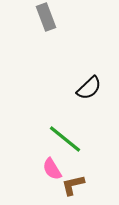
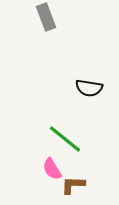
black semicircle: rotated 52 degrees clockwise
brown L-shape: rotated 15 degrees clockwise
